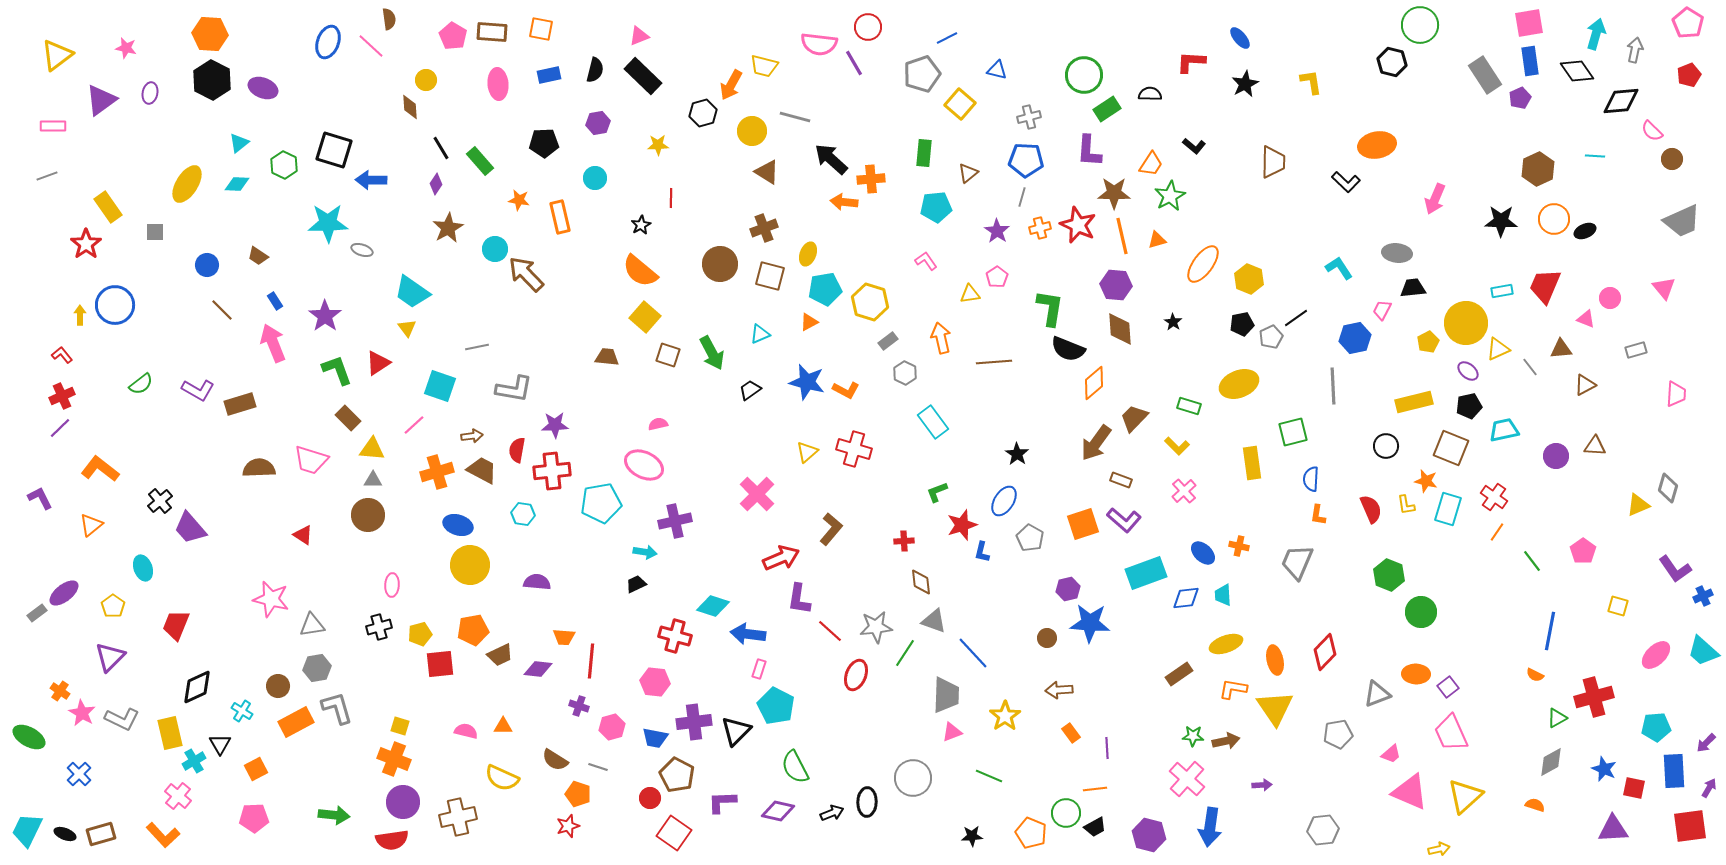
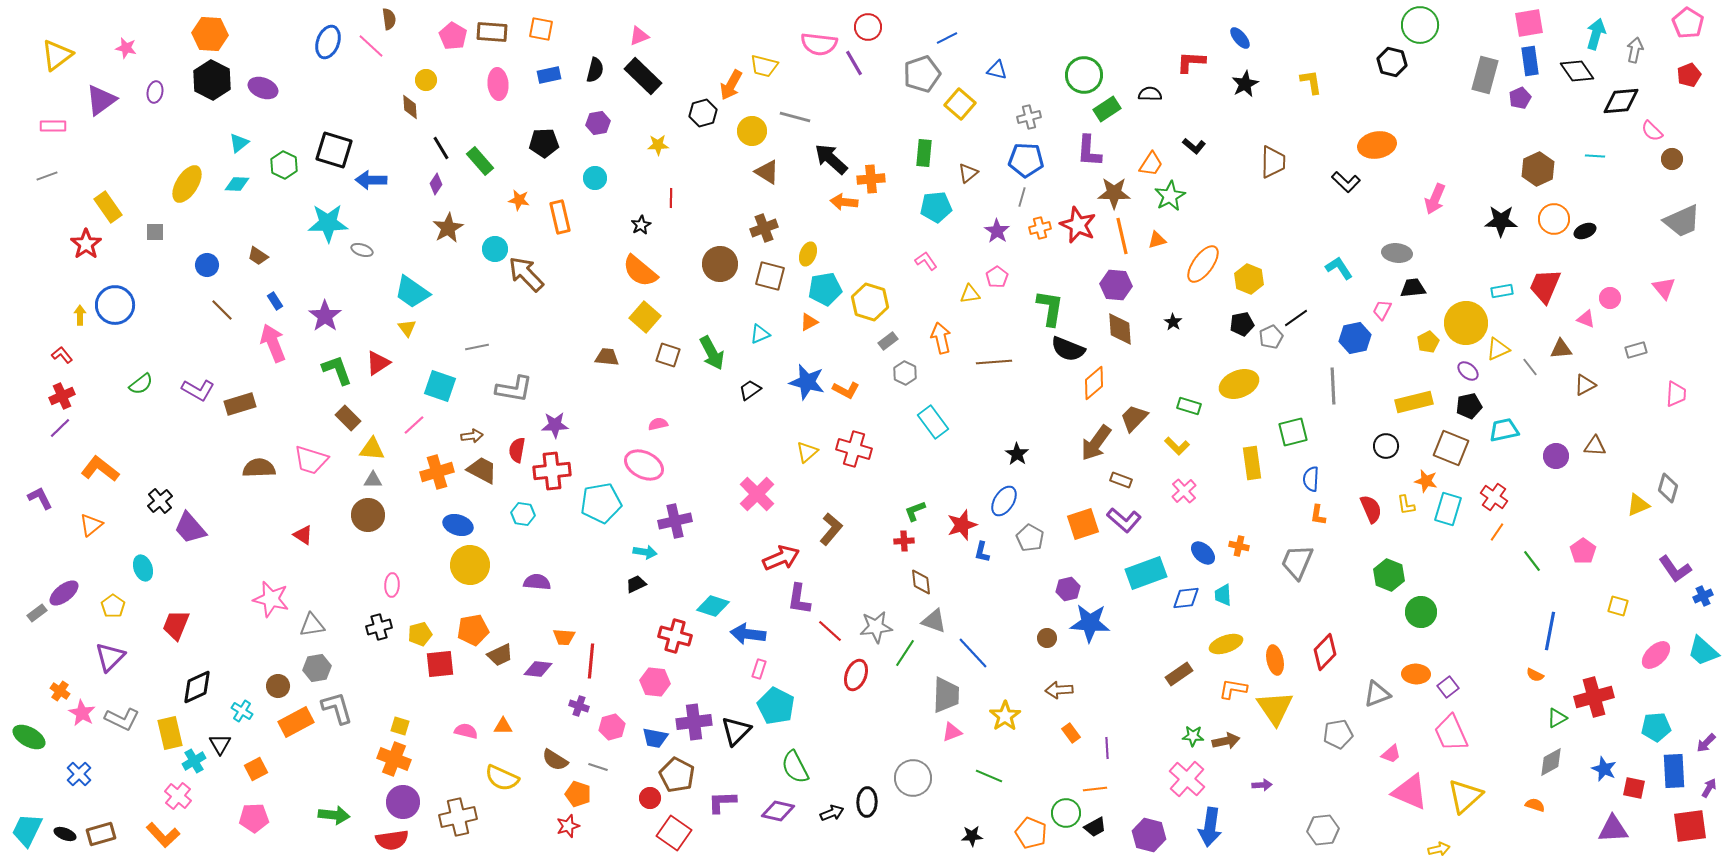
gray rectangle at (1485, 75): rotated 48 degrees clockwise
purple ellipse at (150, 93): moved 5 px right, 1 px up
green L-shape at (937, 492): moved 22 px left, 19 px down
